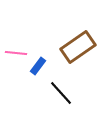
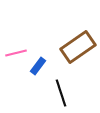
pink line: rotated 20 degrees counterclockwise
black line: rotated 24 degrees clockwise
